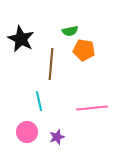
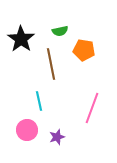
green semicircle: moved 10 px left
black star: rotated 8 degrees clockwise
brown line: rotated 16 degrees counterclockwise
pink line: rotated 64 degrees counterclockwise
pink circle: moved 2 px up
